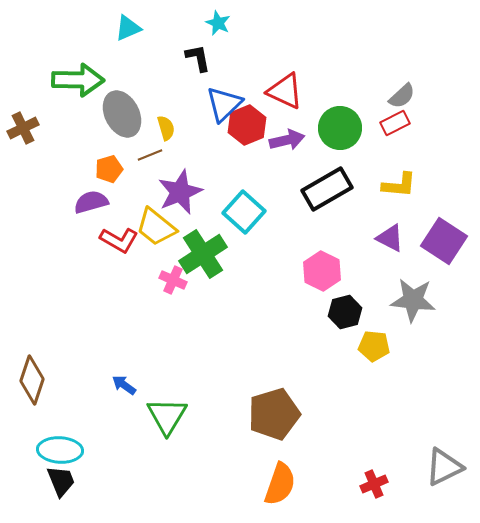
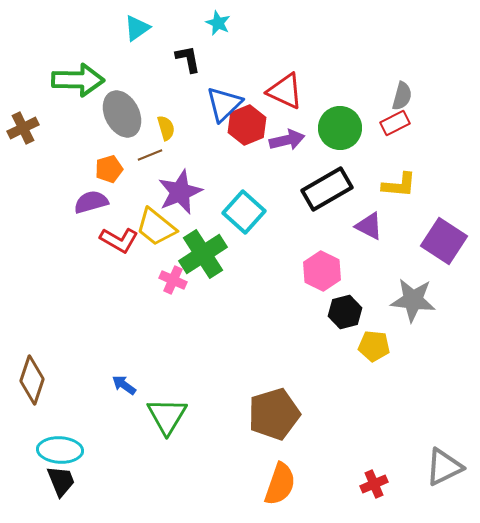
cyan triangle: moved 9 px right; rotated 12 degrees counterclockwise
black L-shape: moved 10 px left, 1 px down
gray semicircle: rotated 32 degrees counterclockwise
purple triangle: moved 21 px left, 12 px up
